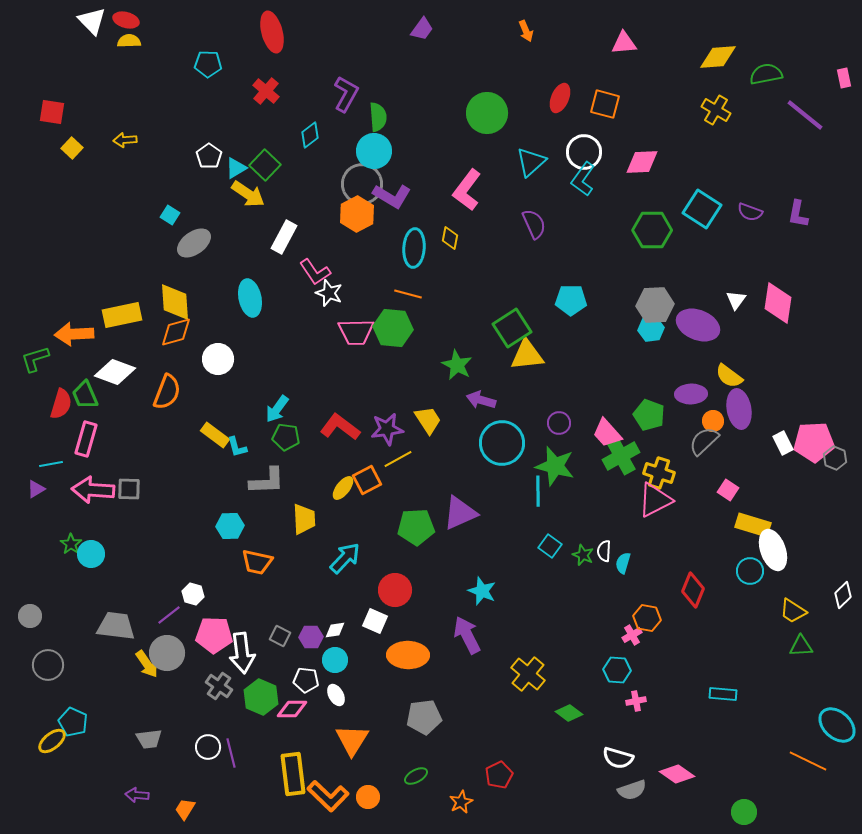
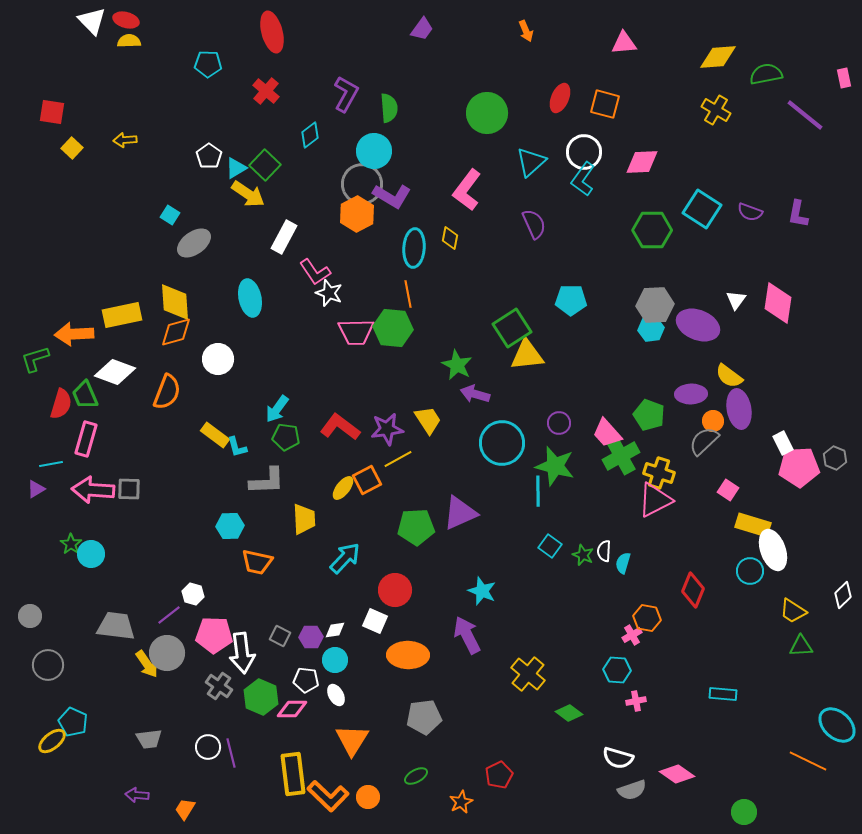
green semicircle at (378, 117): moved 11 px right, 9 px up
orange line at (408, 294): rotated 64 degrees clockwise
purple arrow at (481, 400): moved 6 px left, 6 px up
pink pentagon at (814, 442): moved 15 px left, 25 px down
